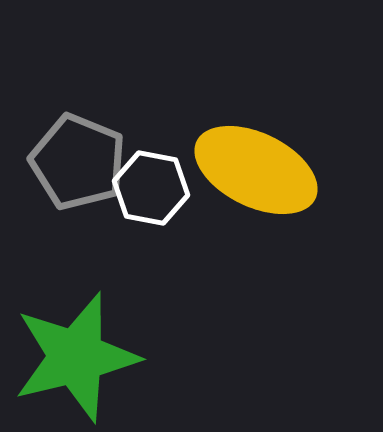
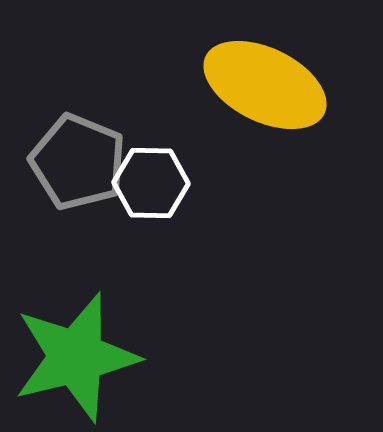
yellow ellipse: moved 9 px right, 85 px up
white hexagon: moved 5 px up; rotated 10 degrees counterclockwise
